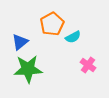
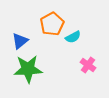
blue triangle: moved 1 px up
